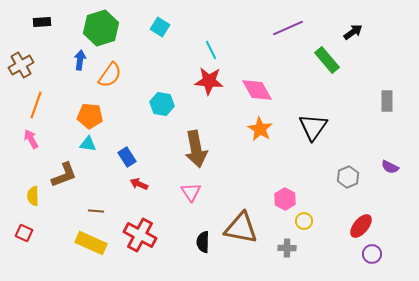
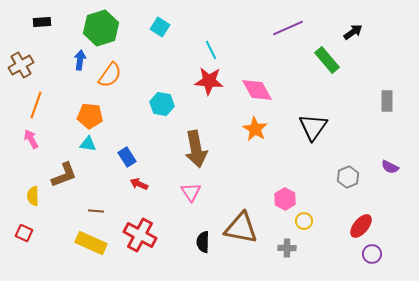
orange star: moved 5 px left
